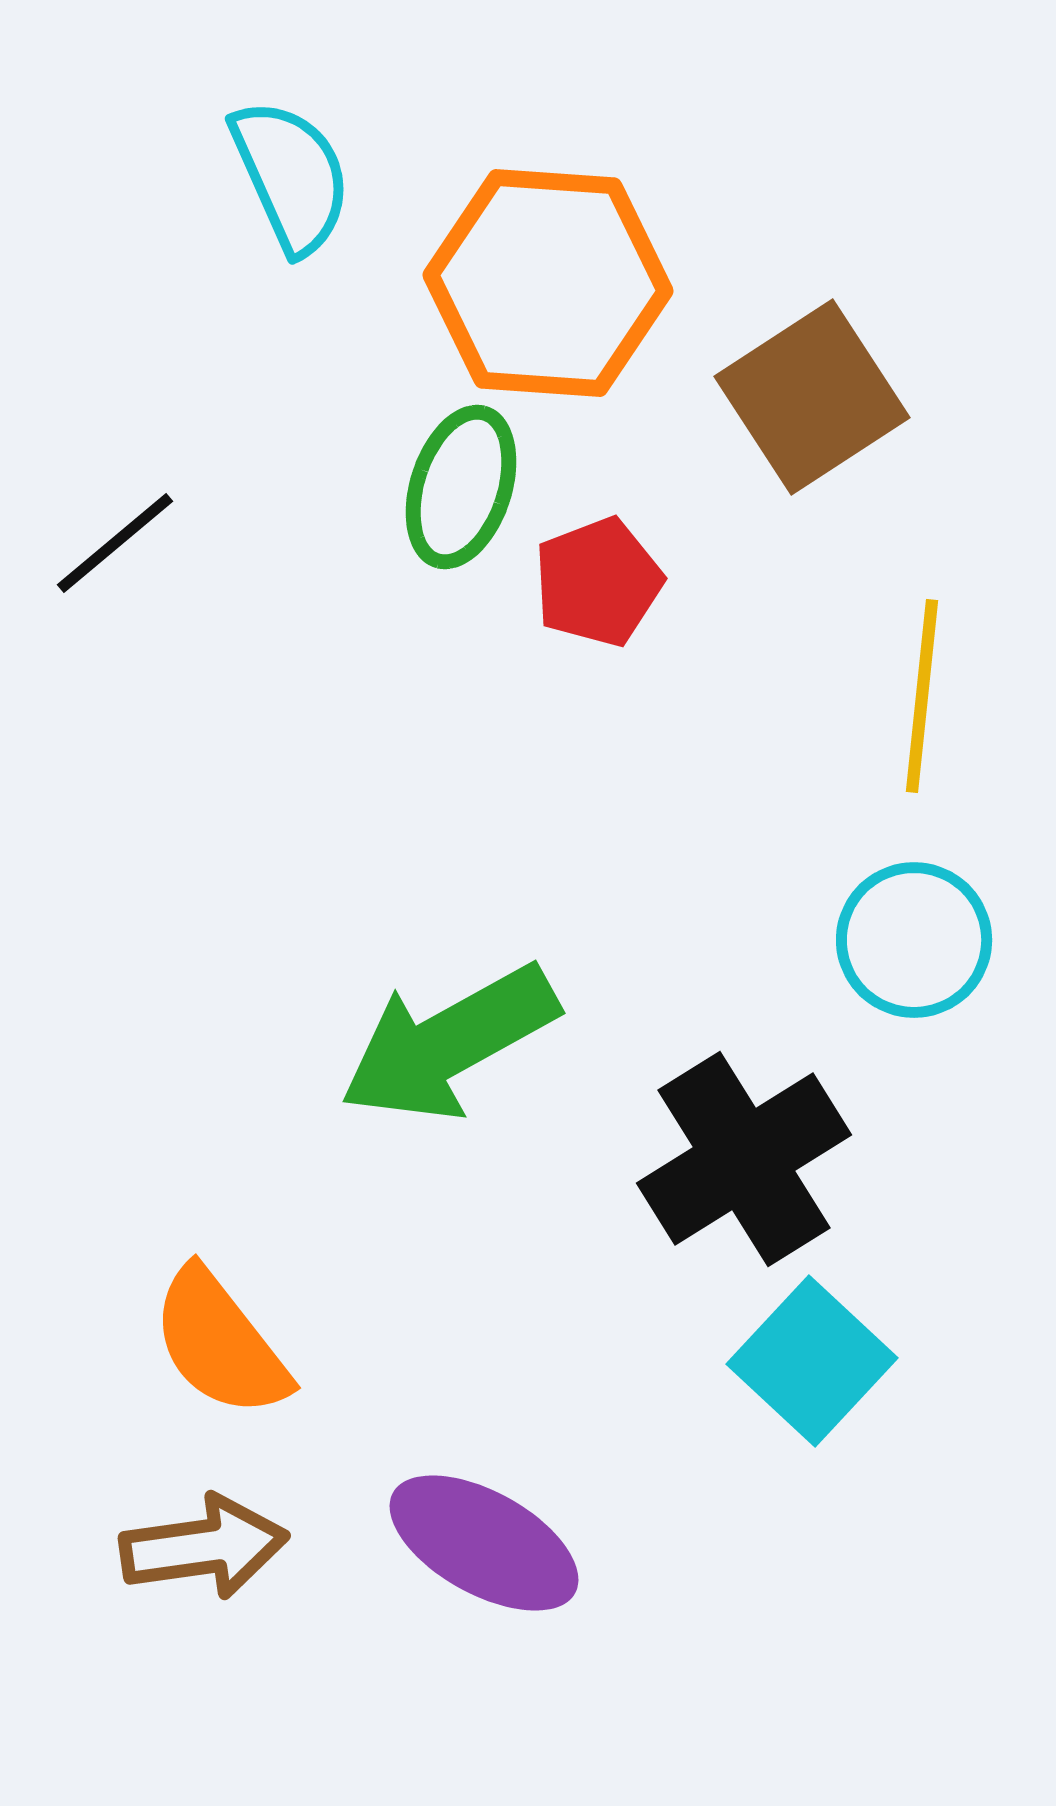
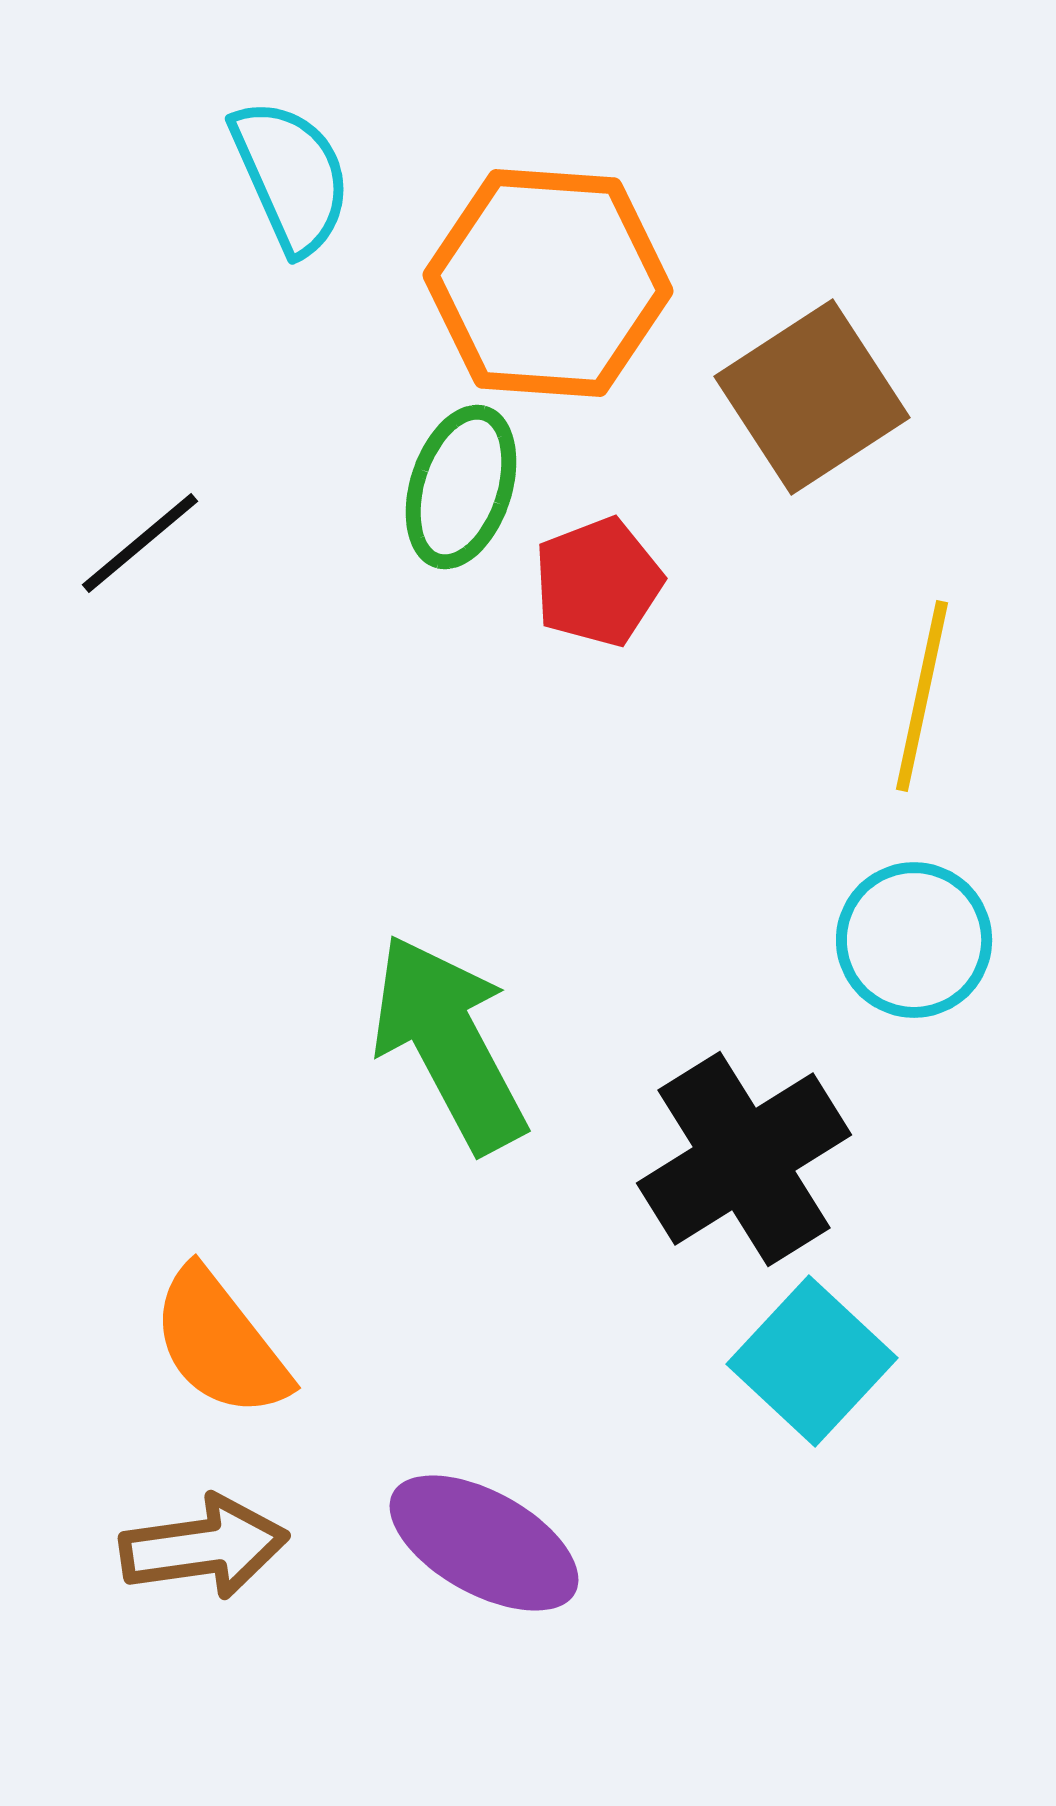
black line: moved 25 px right
yellow line: rotated 6 degrees clockwise
green arrow: rotated 91 degrees clockwise
